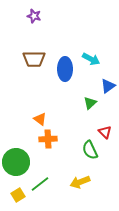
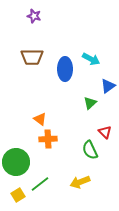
brown trapezoid: moved 2 px left, 2 px up
